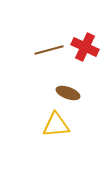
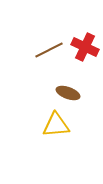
brown line: rotated 12 degrees counterclockwise
